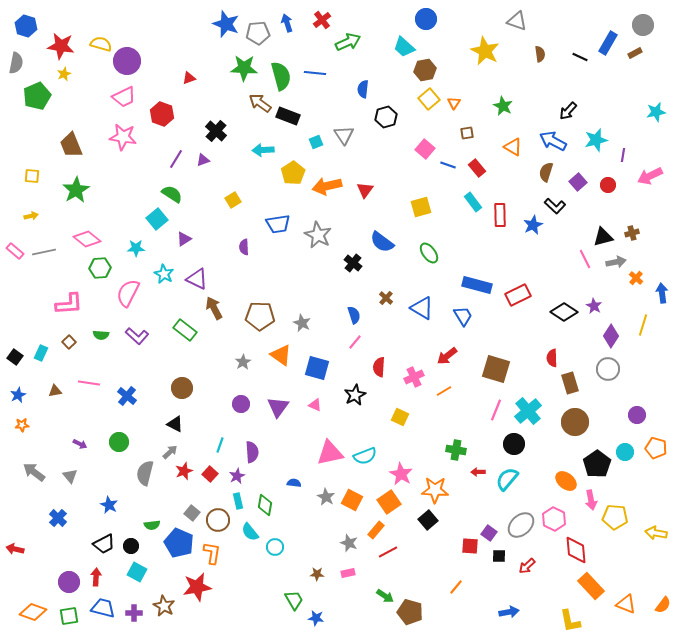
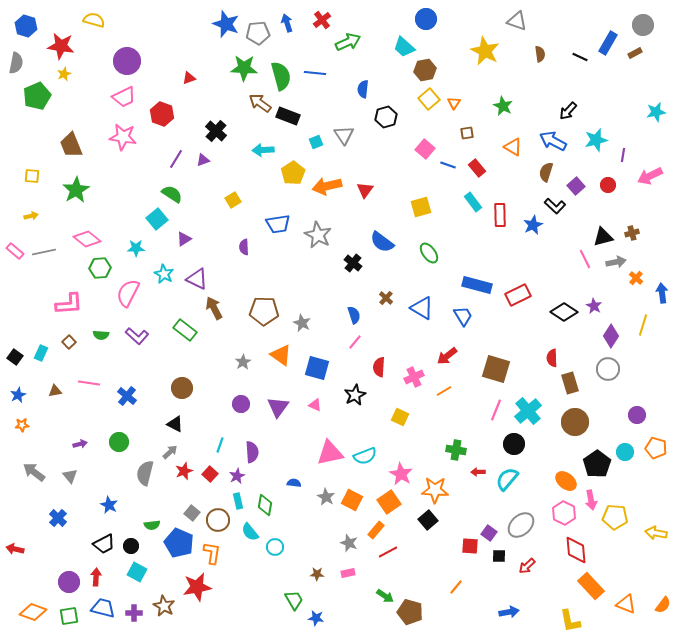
yellow semicircle at (101, 44): moved 7 px left, 24 px up
purple square at (578, 182): moved 2 px left, 4 px down
brown pentagon at (260, 316): moved 4 px right, 5 px up
purple arrow at (80, 444): rotated 40 degrees counterclockwise
pink hexagon at (554, 519): moved 10 px right, 6 px up
